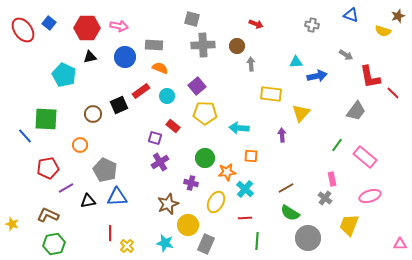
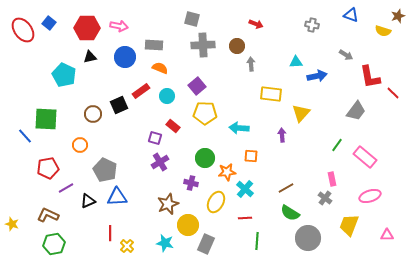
black triangle at (88, 201): rotated 14 degrees counterclockwise
pink triangle at (400, 244): moved 13 px left, 9 px up
